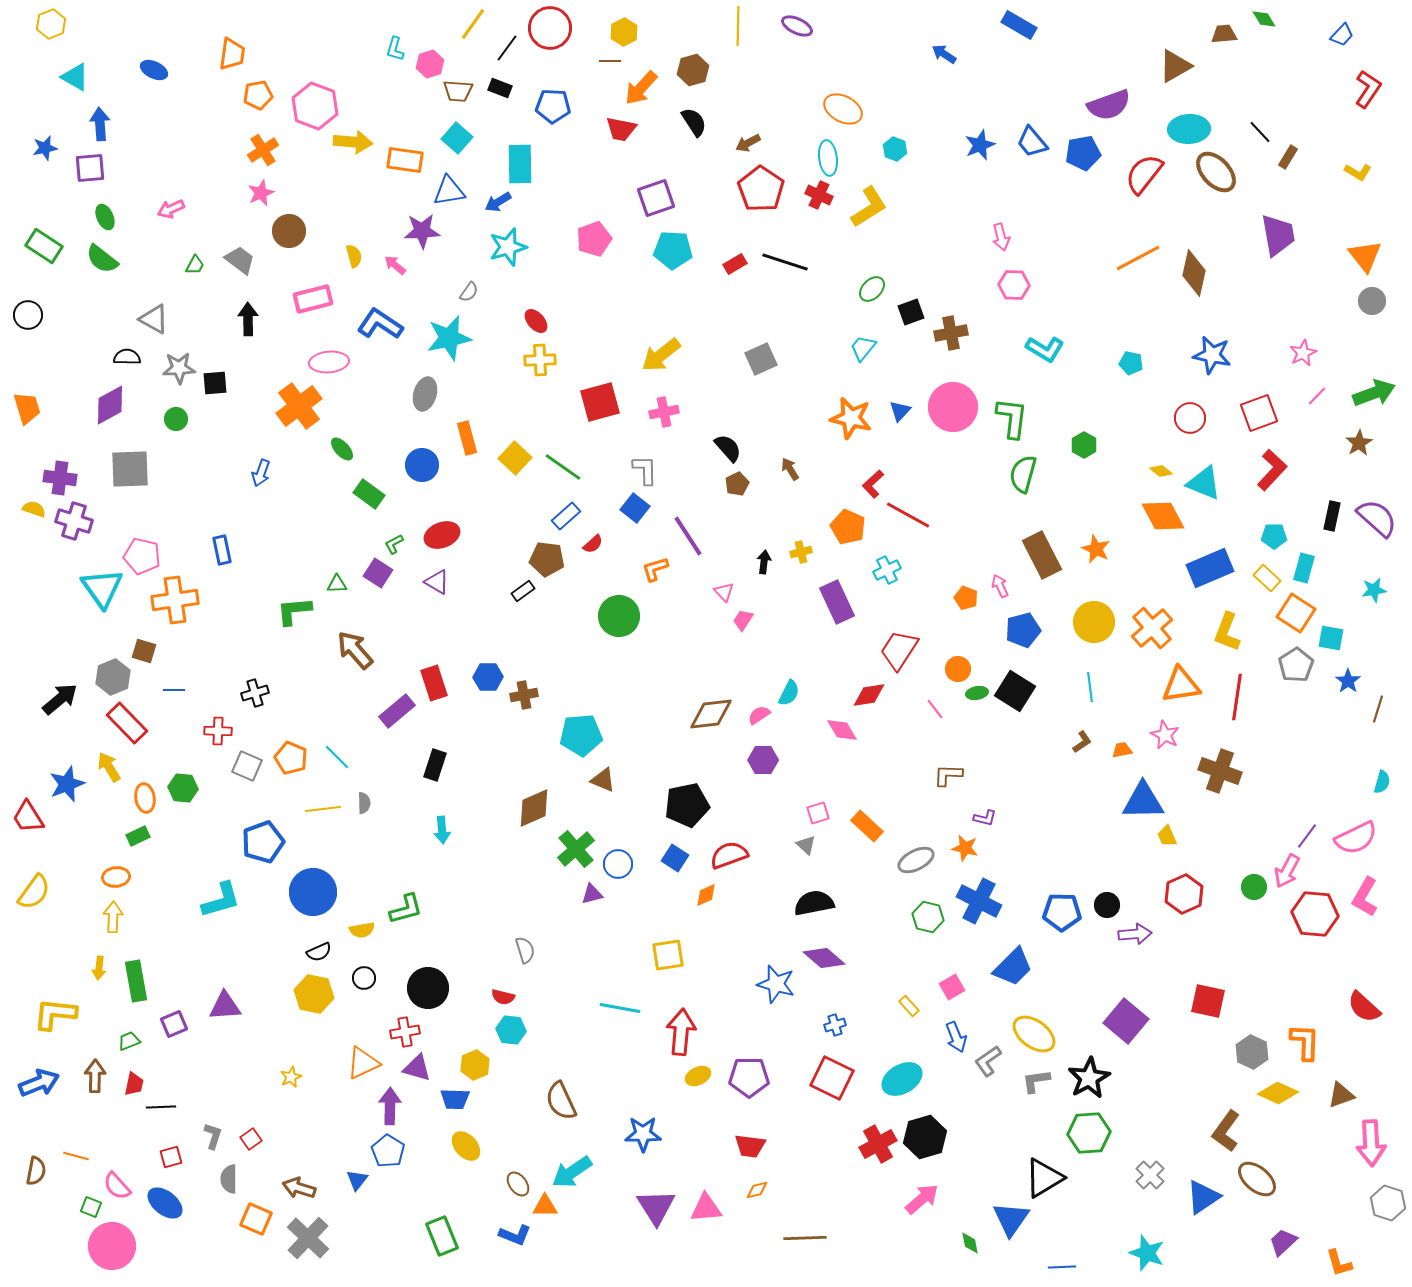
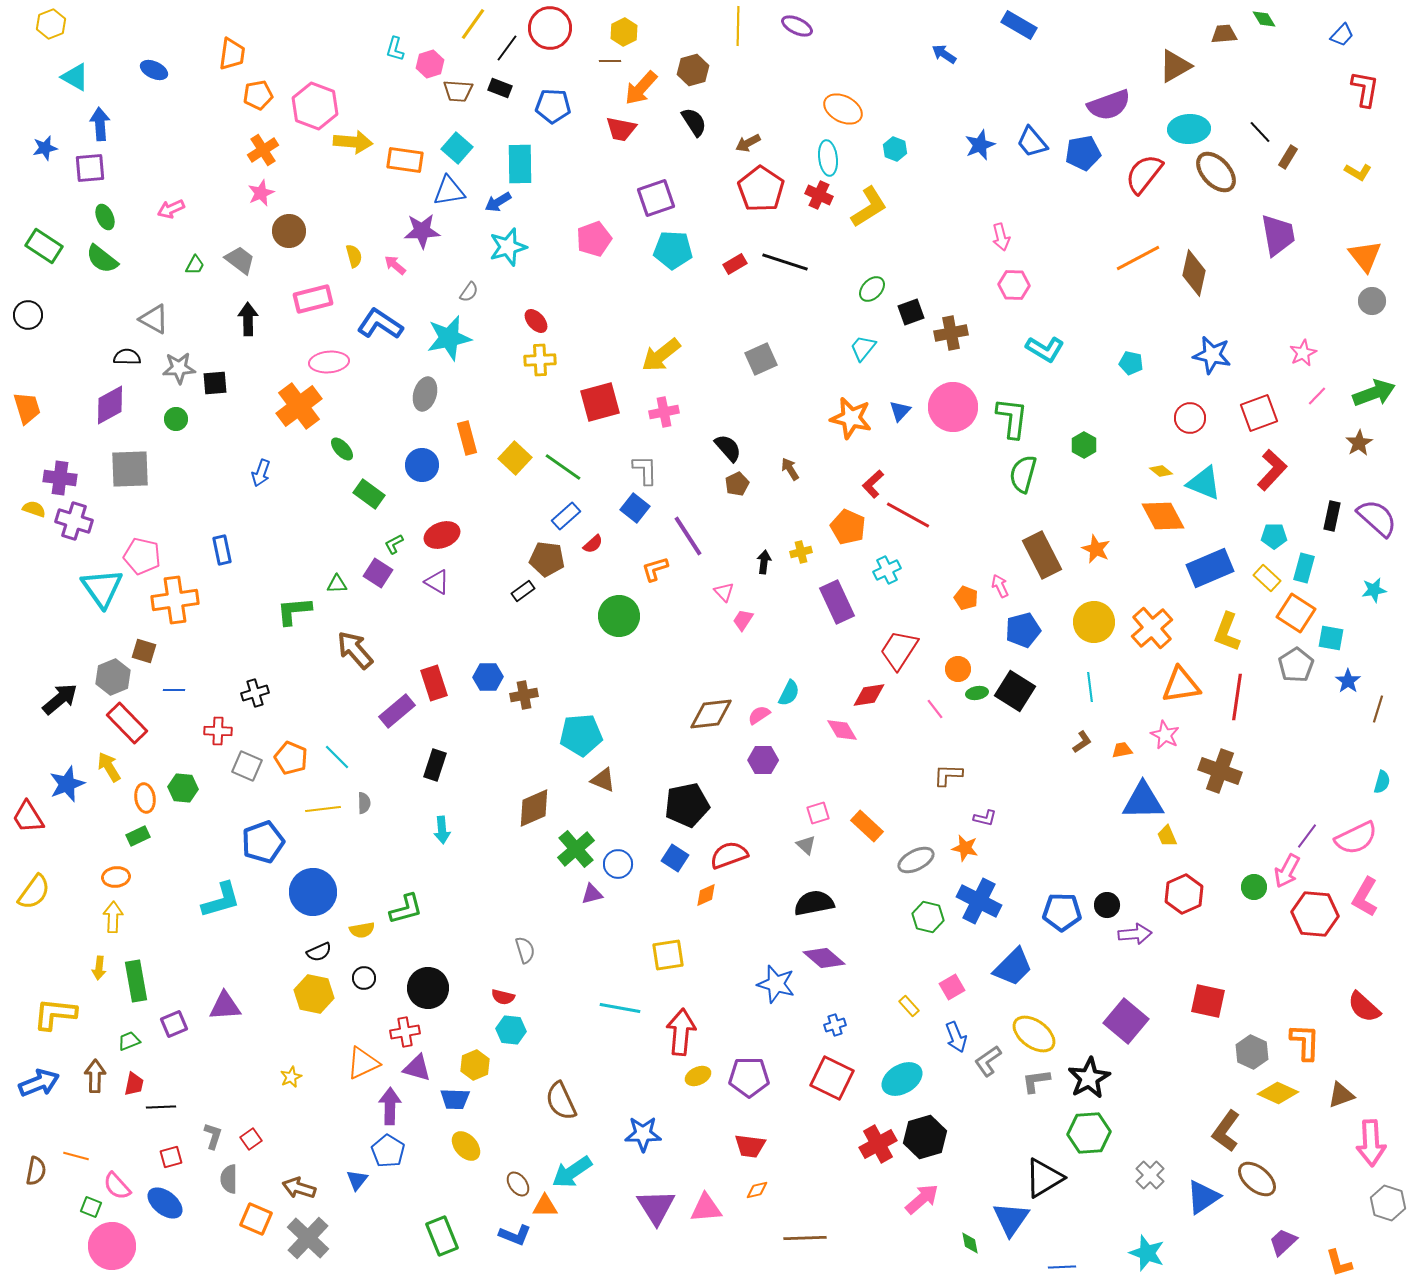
red L-shape at (1368, 89): moved 3 px left; rotated 24 degrees counterclockwise
cyan square at (457, 138): moved 10 px down
